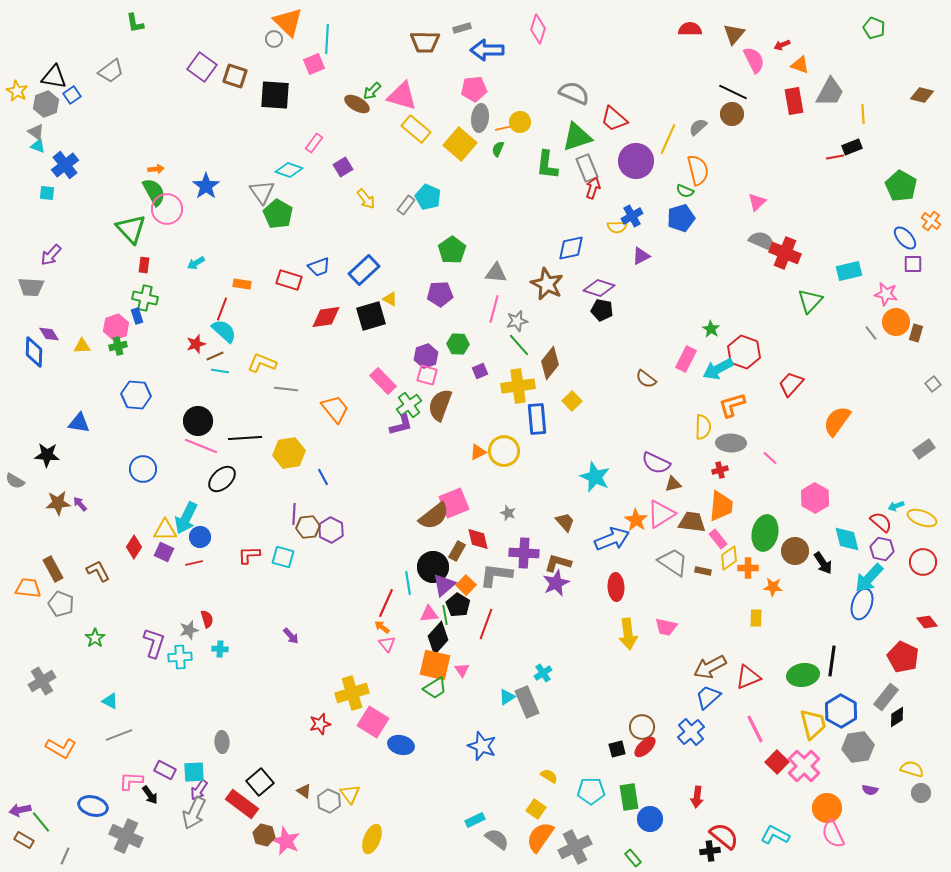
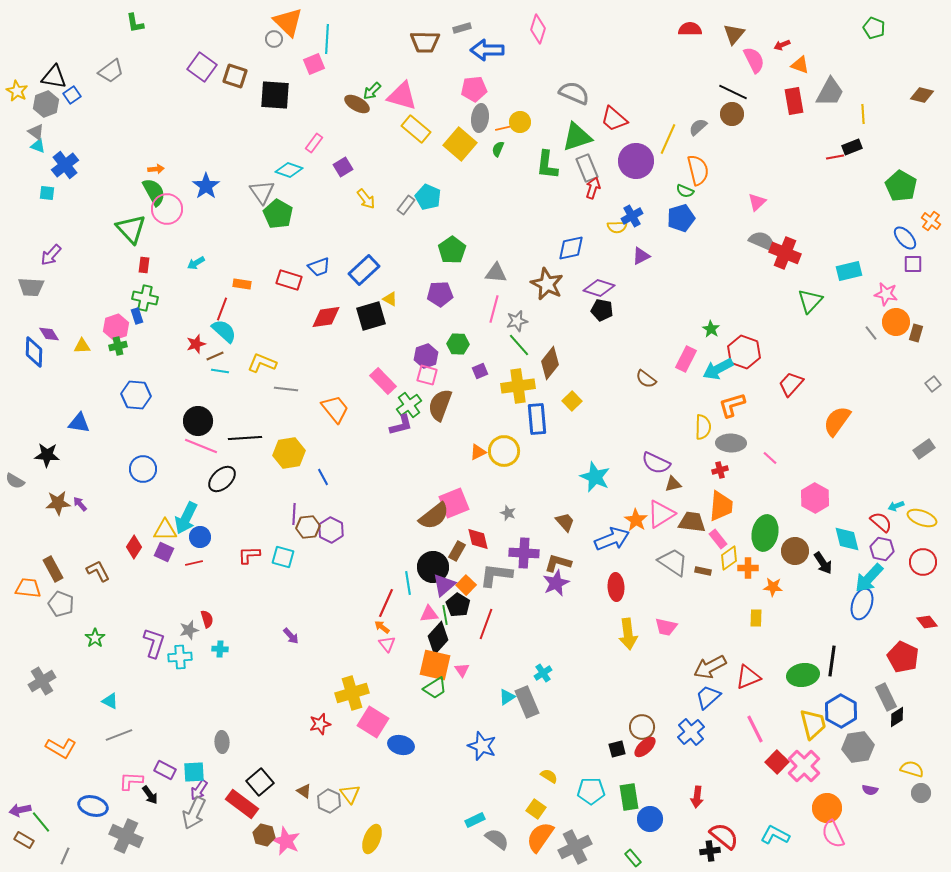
gray rectangle at (886, 697): rotated 64 degrees counterclockwise
